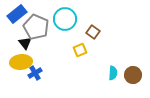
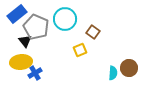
black triangle: moved 2 px up
brown circle: moved 4 px left, 7 px up
